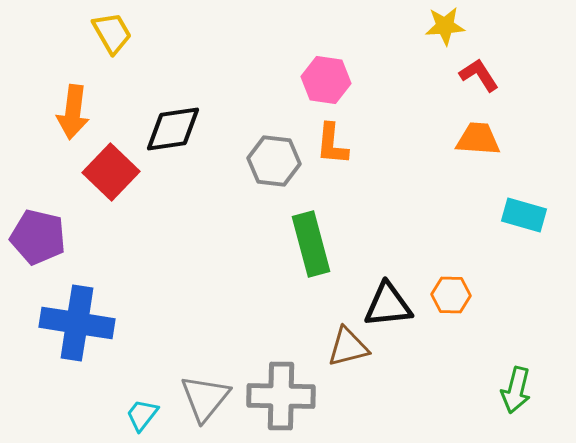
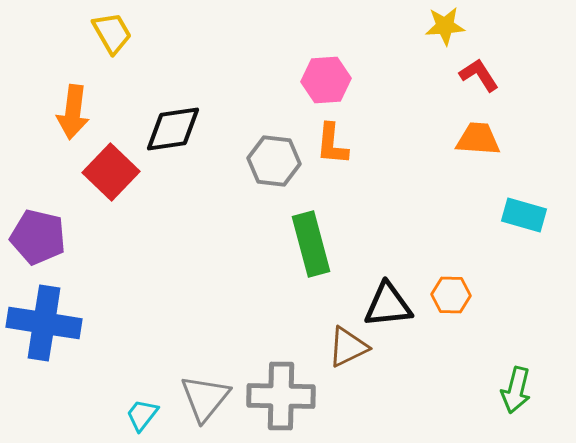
pink hexagon: rotated 12 degrees counterclockwise
blue cross: moved 33 px left
brown triangle: rotated 12 degrees counterclockwise
